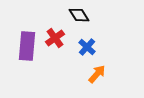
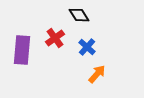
purple rectangle: moved 5 px left, 4 px down
